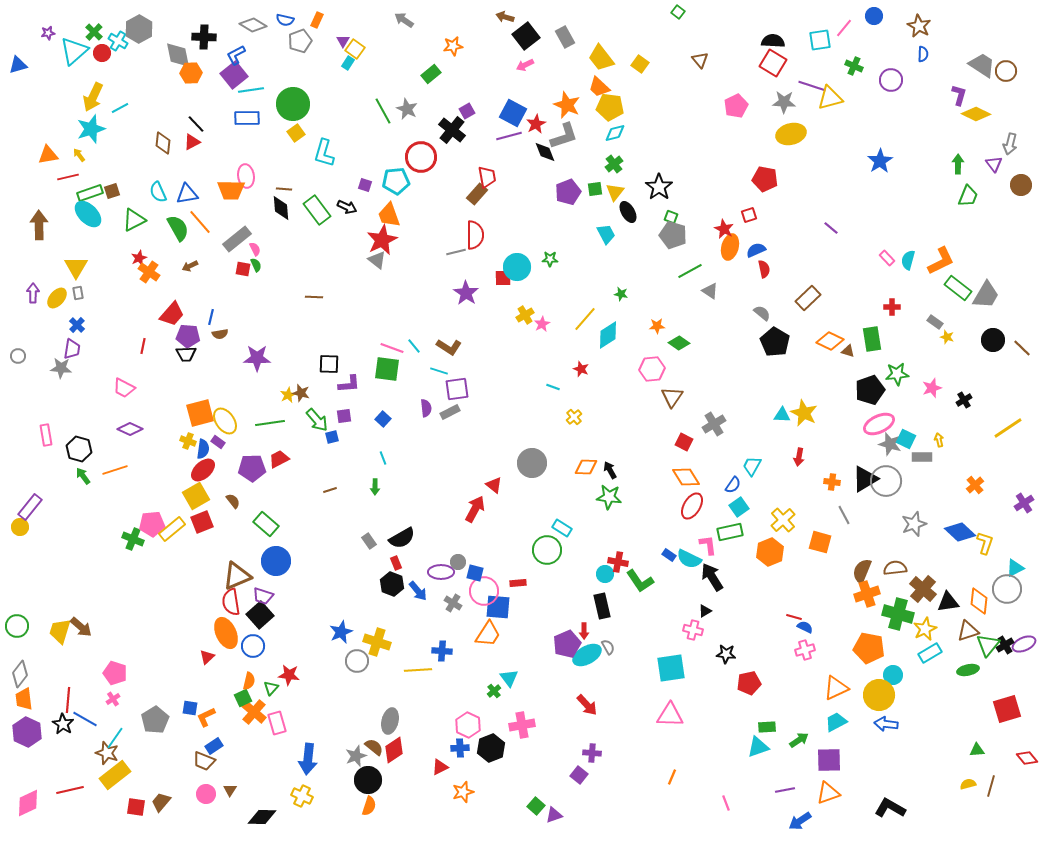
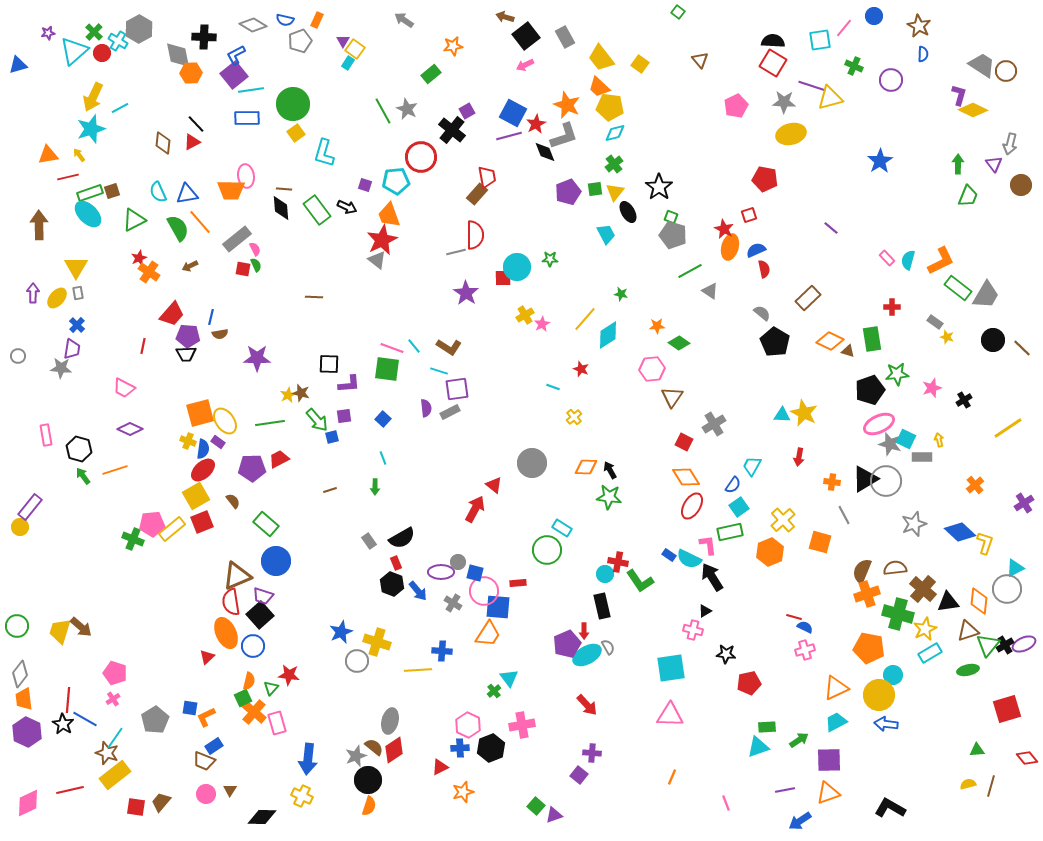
yellow diamond at (976, 114): moved 3 px left, 4 px up
